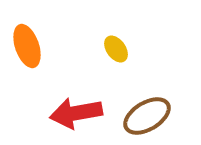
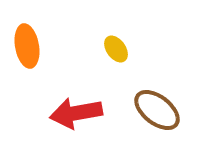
orange ellipse: rotated 9 degrees clockwise
brown ellipse: moved 10 px right, 6 px up; rotated 69 degrees clockwise
